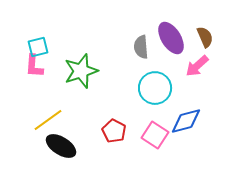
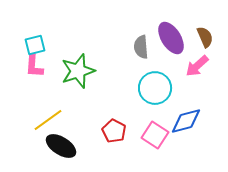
cyan square: moved 3 px left, 2 px up
green star: moved 3 px left
